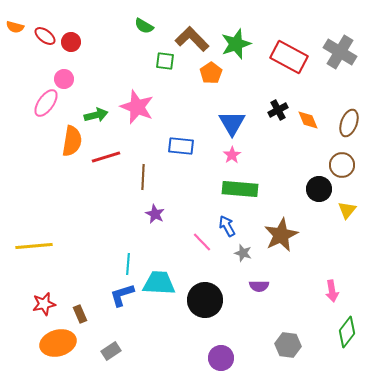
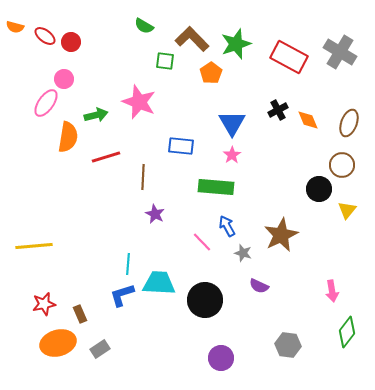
pink star at (137, 107): moved 2 px right, 5 px up
orange semicircle at (72, 141): moved 4 px left, 4 px up
green rectangle at (240, 189): moved 24 px left, 2 px up
purple semicircle at (259, 286): rotated 24 degrees clockwise
gray rectangle at (111, 351): moved 11 px left, 2 px up
